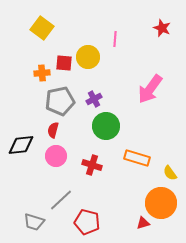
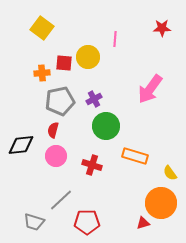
red star: rotated 24 degrees counterclockwise
orange rectangle: moved 2 px left, 2 px up
red pentagon: rotated 15 degrees counterclockwise
